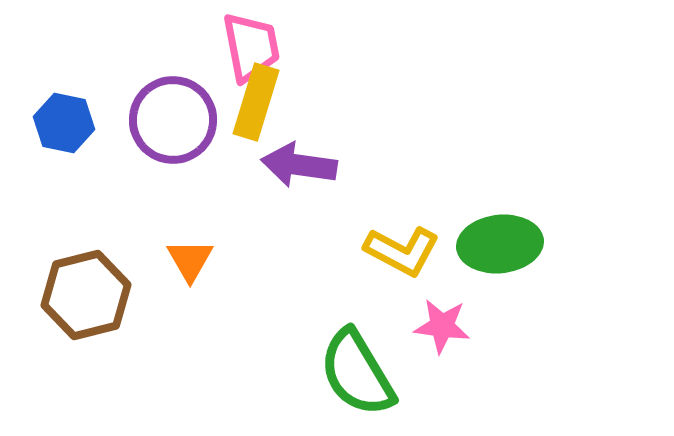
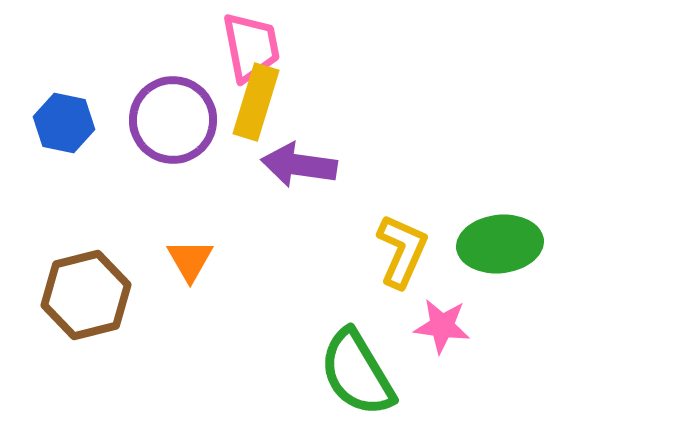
yellow L-shape: rotated 94 degrees counterclockwise
